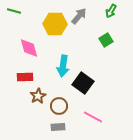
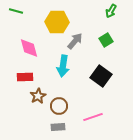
green line: moved 2 px right
gray arrow: moved 4 px left, 25 px down
yellow hexagon: moved 2 px right, 2 px up
black square: moved 18 px right, 7 px up
pink line: rotated 48 degrees counterclockwise
